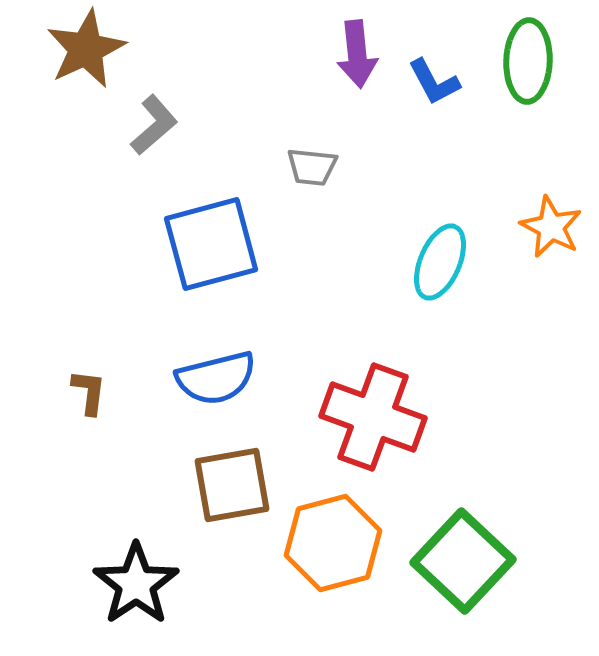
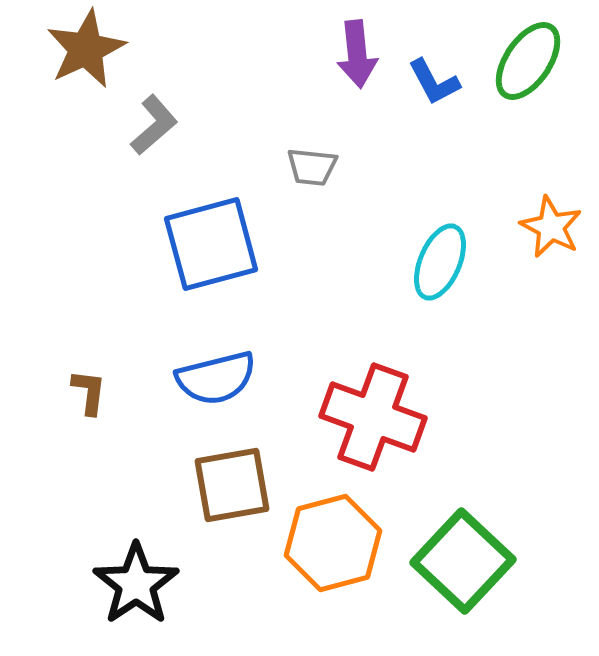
green ellipse: rotated 32 degrees clockwise
